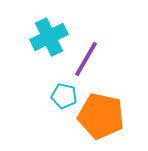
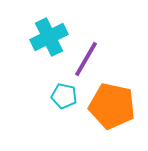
orange pentagon: moved 11 px right, 10 px up
